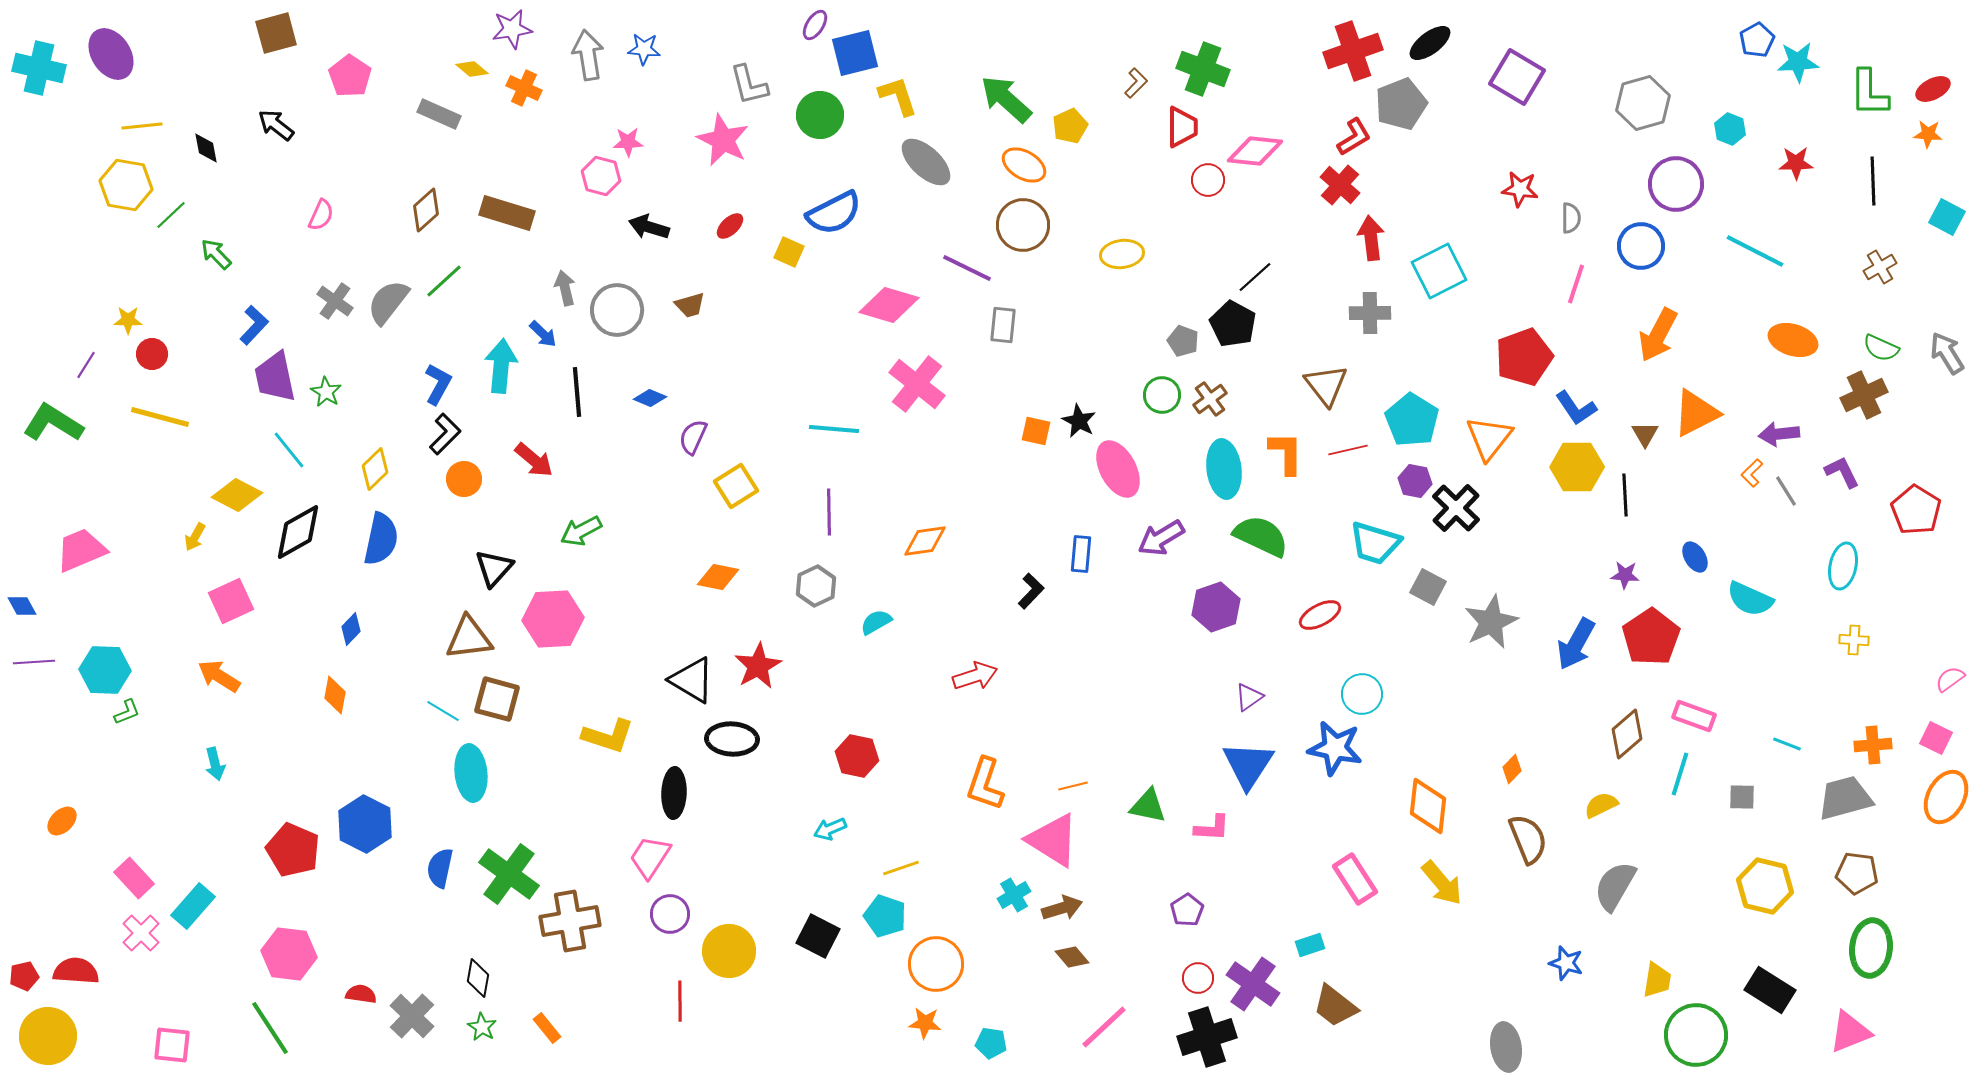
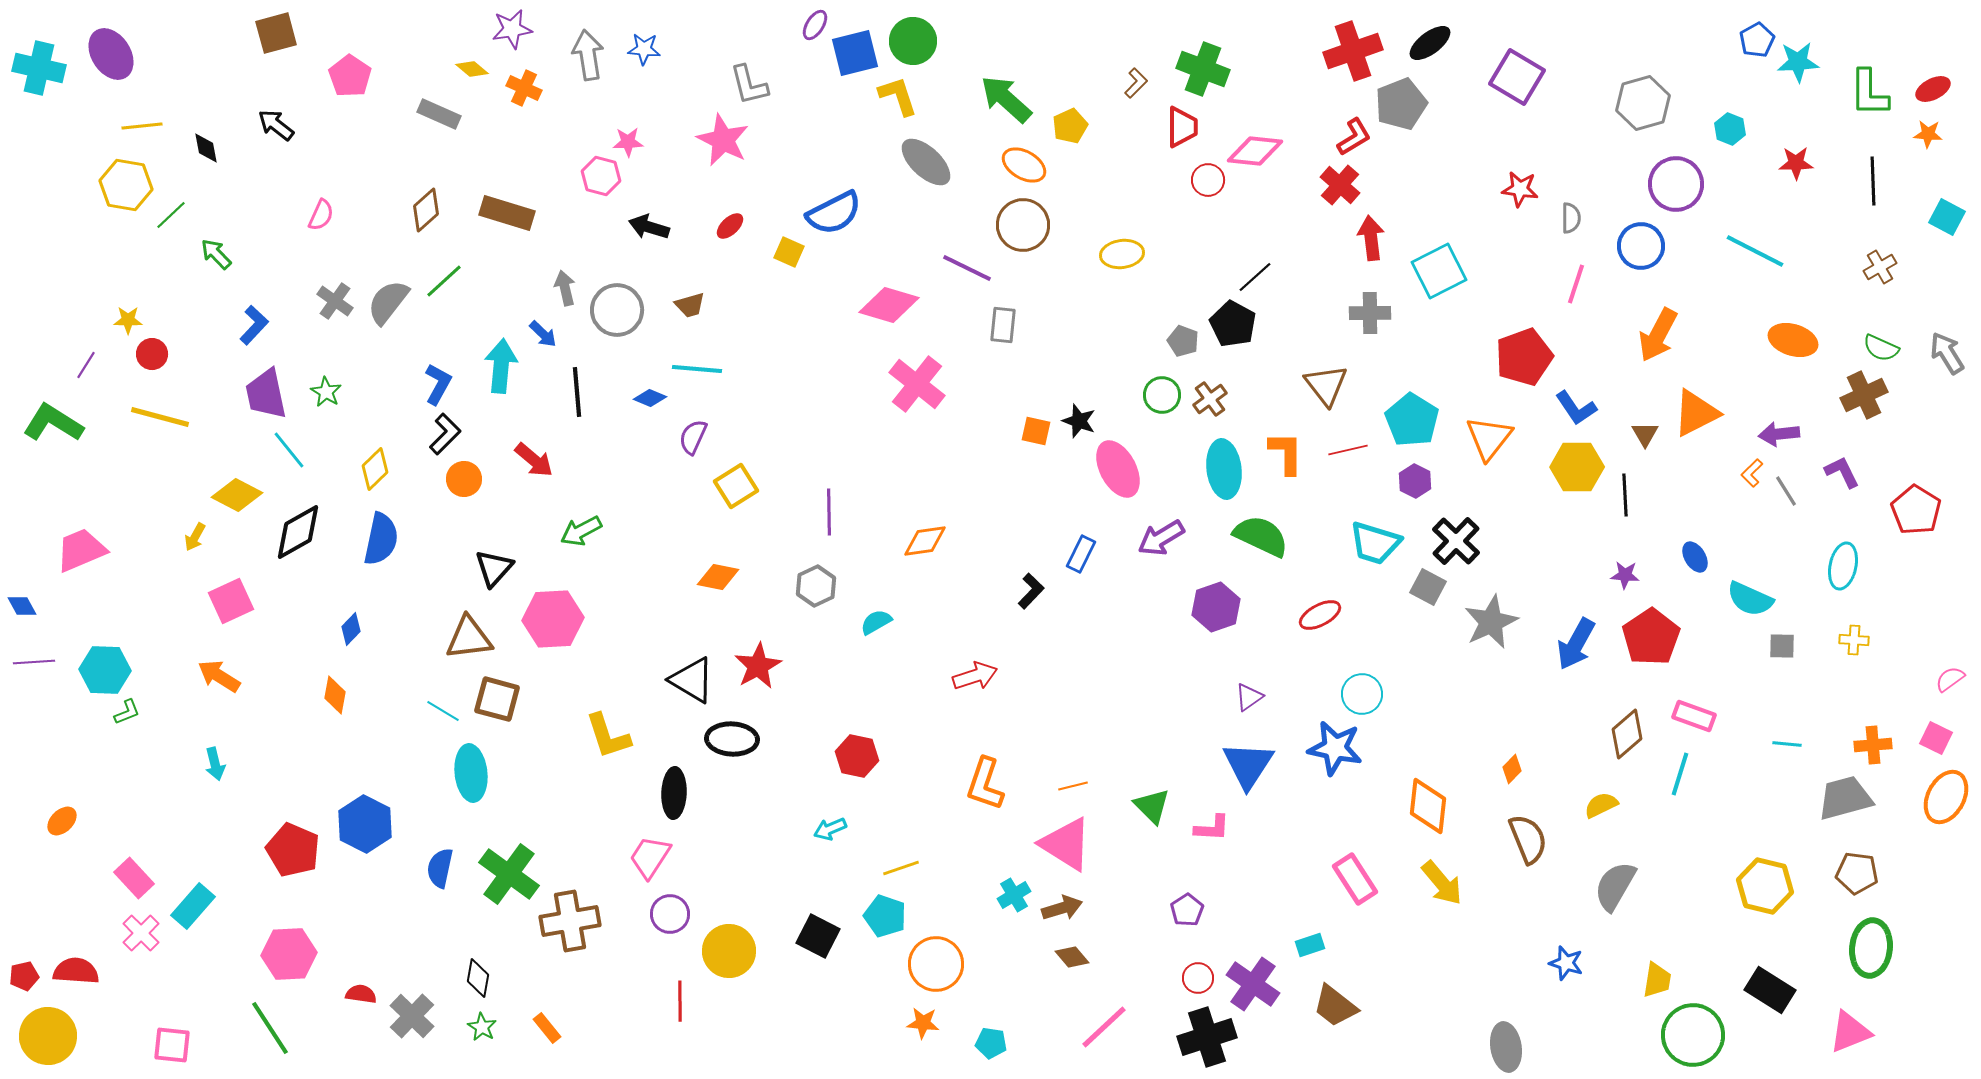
green circle at (820, 115): moved 93 px right, 74 px up
purple trapezoid at (275, 377): moved 9 px left, 17 px down
black star at (1079, 421): rotated 8 degrees counterclockwise
cyan line at (834, 429): moved 137 px left, 60 px up
purple hexagon at (1415, 481): rotated 16 degrees clockwise
black cross at (1456, 508): moved 33 px down
blue rectangle at (1081, 554): rotated 21 degrees clockwise
yellow L-shape at (608, 736): rotated 54 degrees clockwise
cyan line at (1787, 744): rotated 16 degrees counterclockwise
gray square at (1742, 797): moved 40 px right, 151 px up
green triangle at (1148, 806): moved 4 px right; rotated 33 degrees clockwise
pink triangle at (1053, 840): moved 13 px right, 4 px down
pink hexagon at (289, 954): rotated 10 degrees counterclockwise
orange star at (925, 1023): moved 2 px left
green circle at (1696, 1035): moved 3 px left
